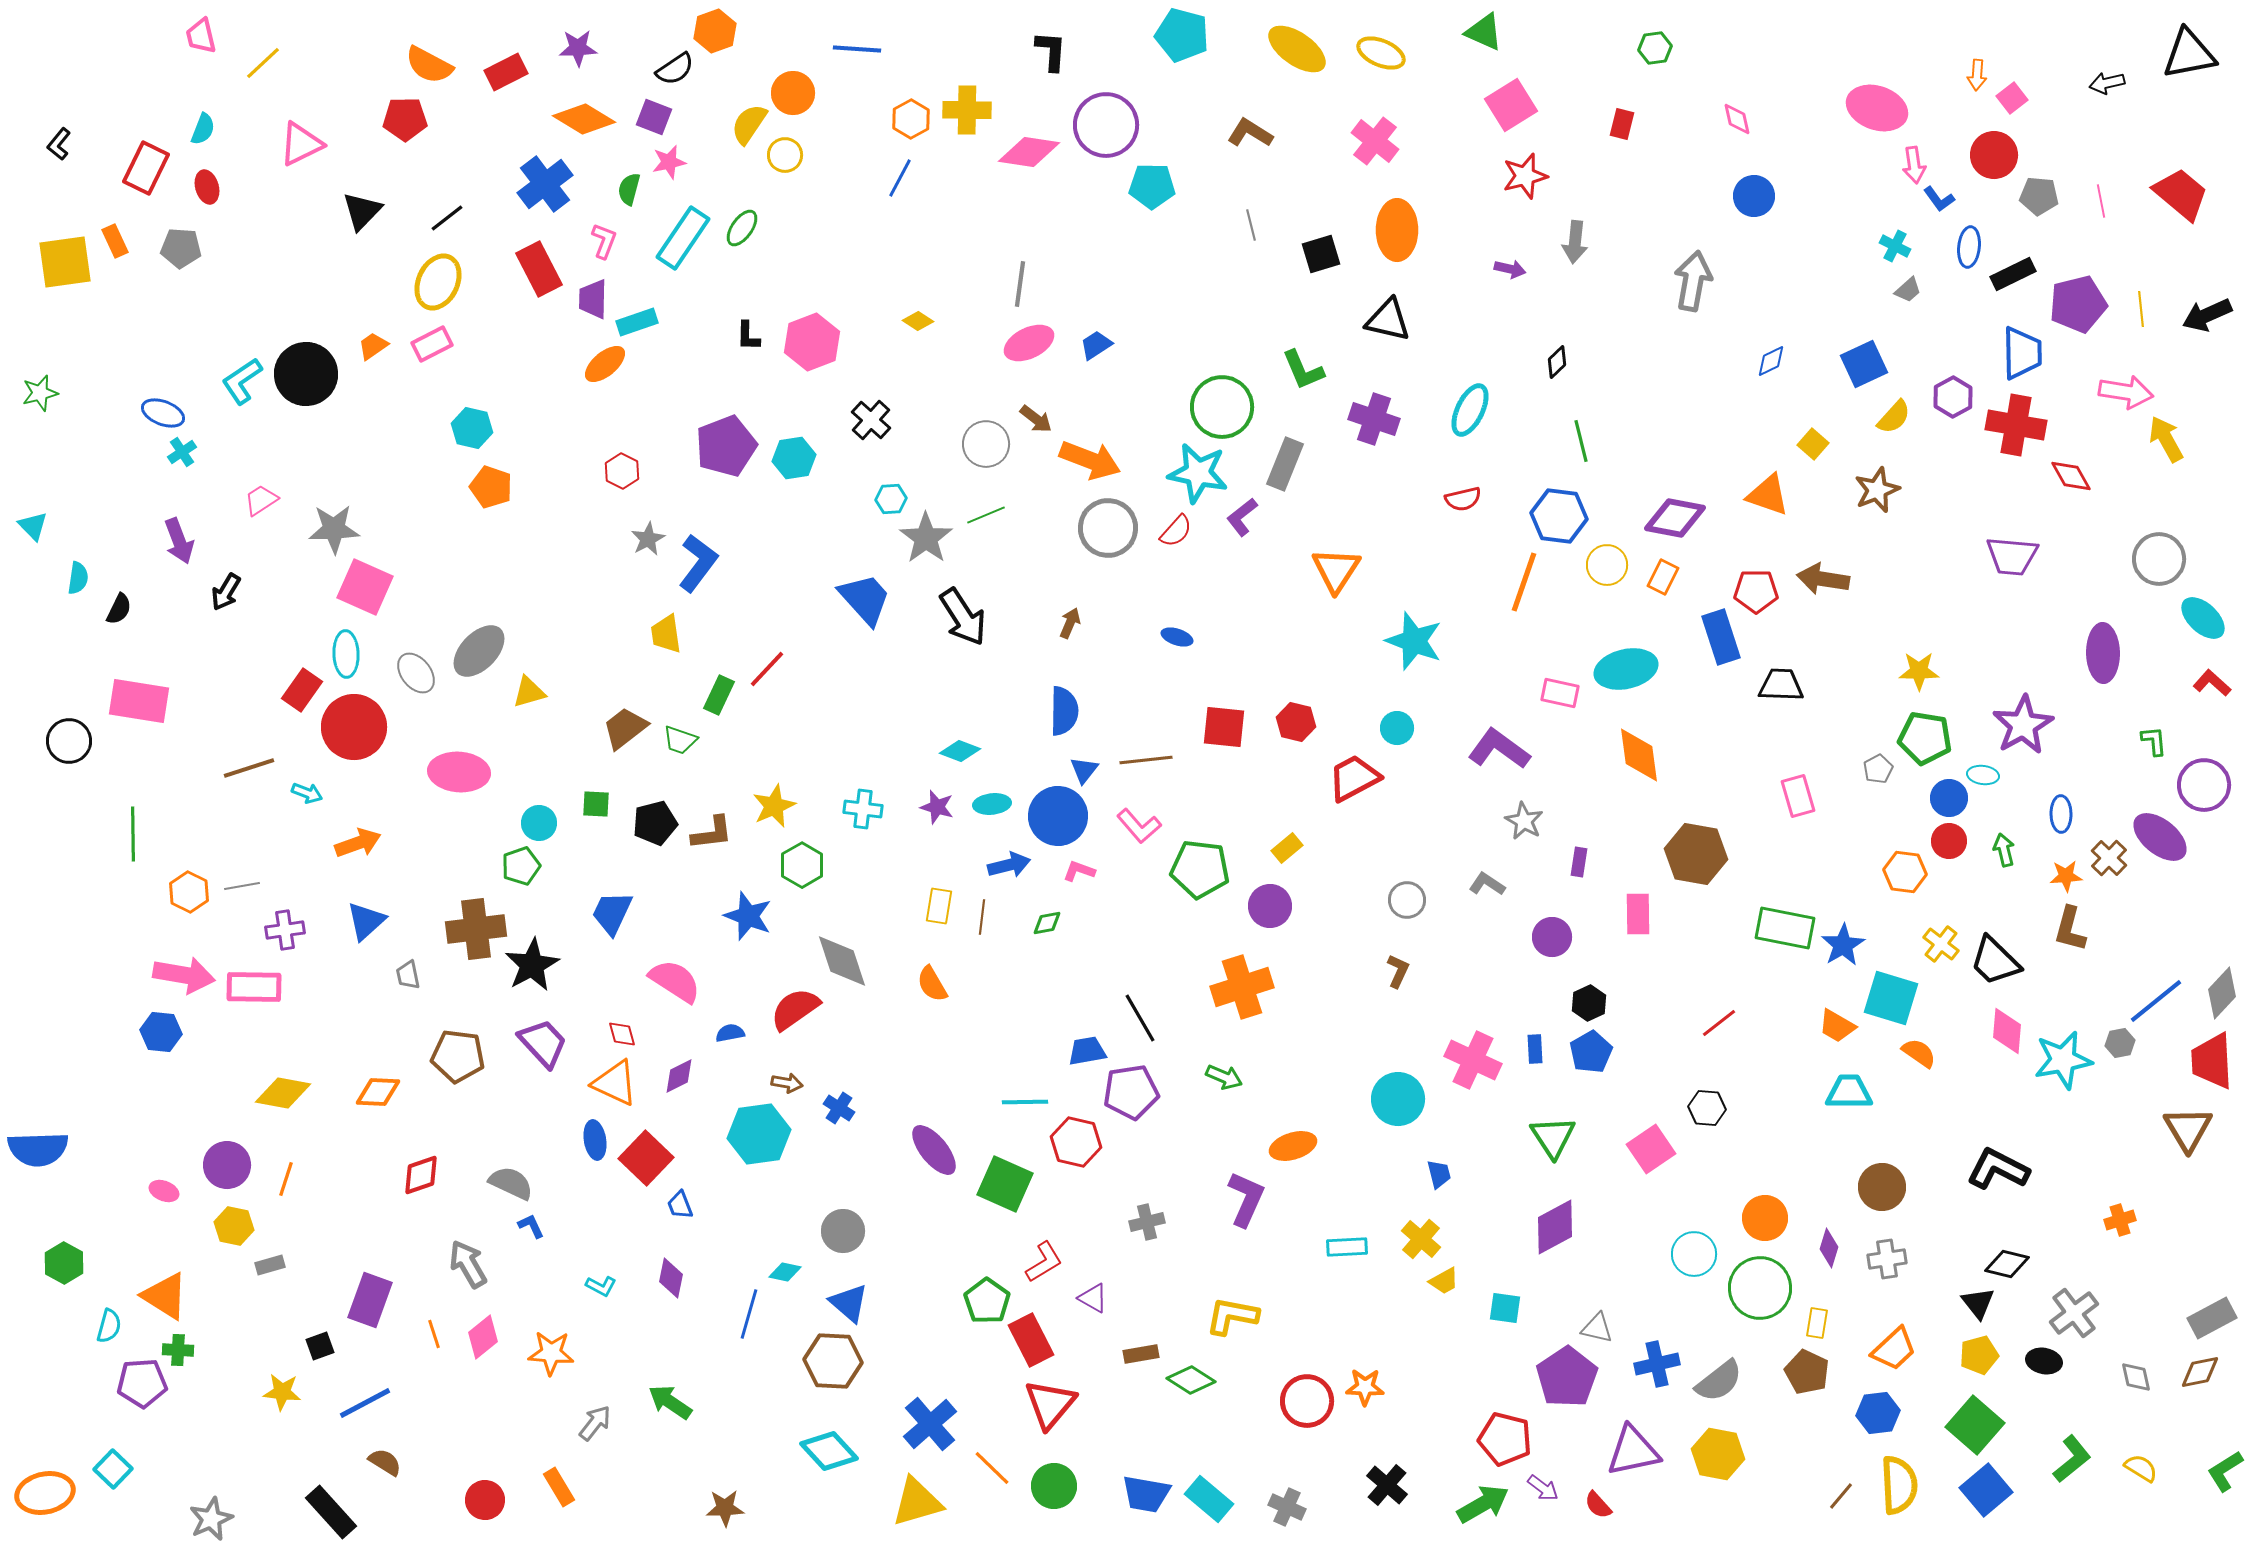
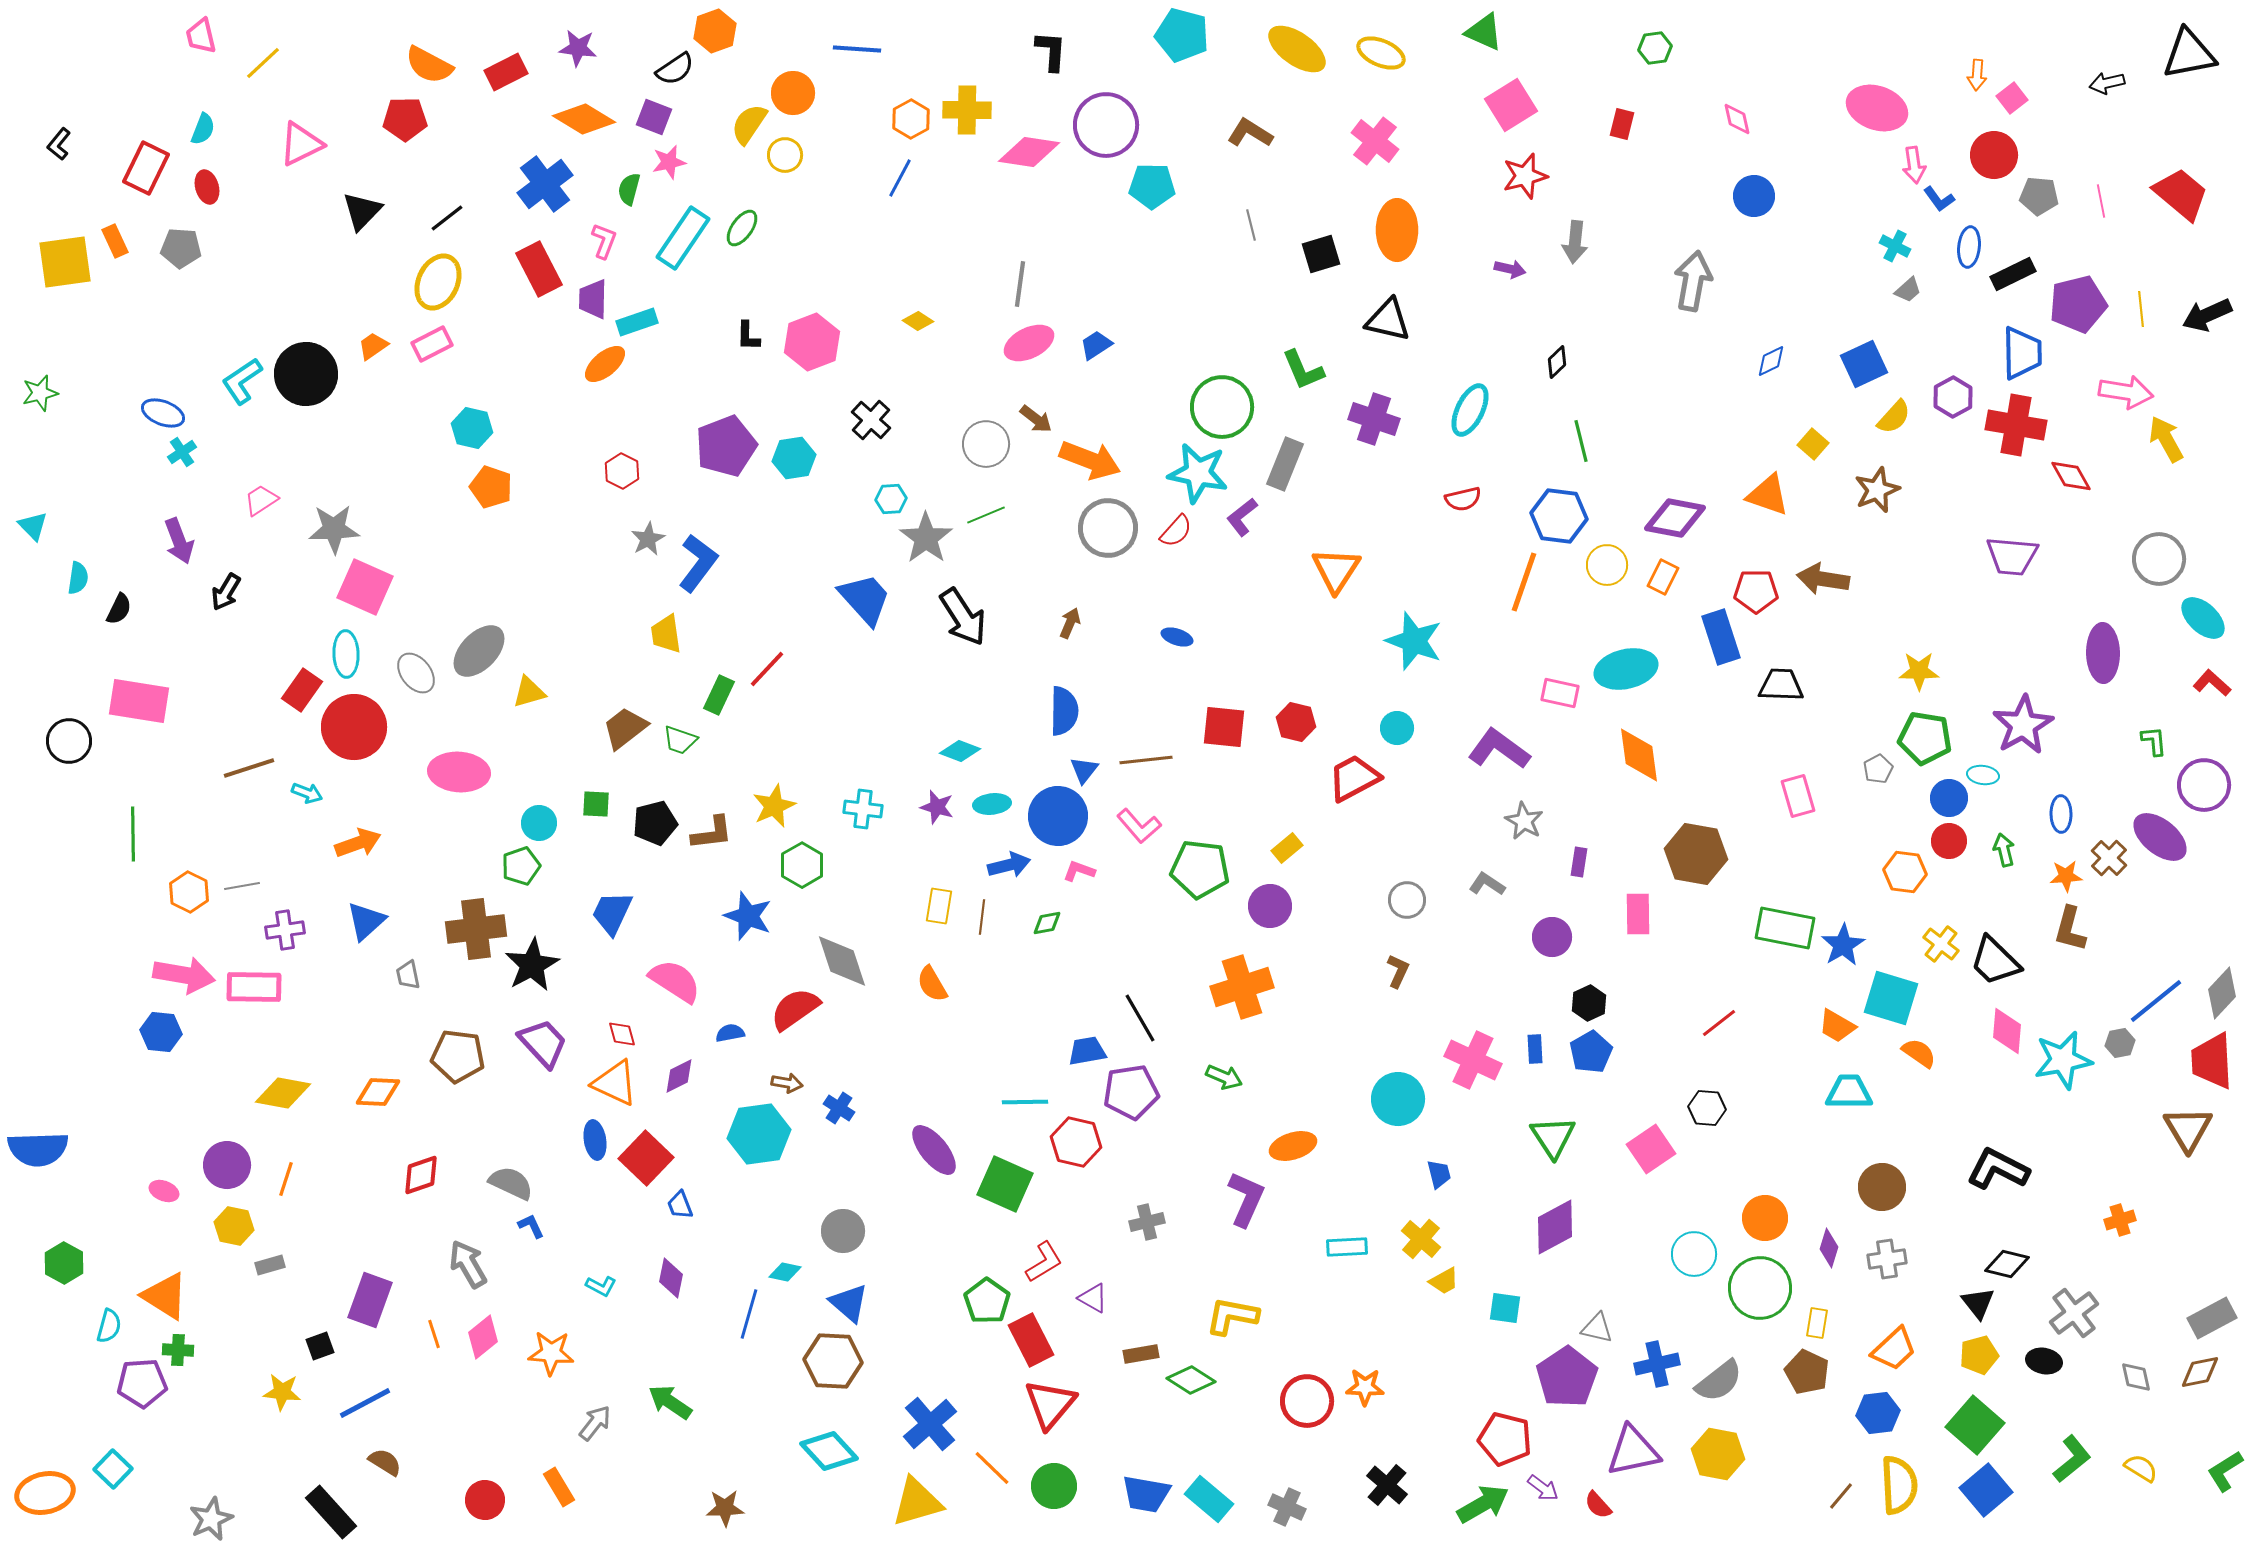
purple star at (578, 48): rotated 9 degrees clockwise
